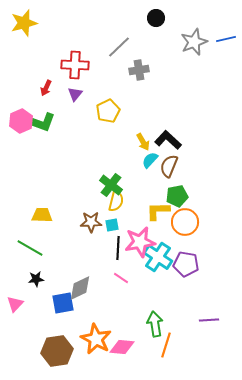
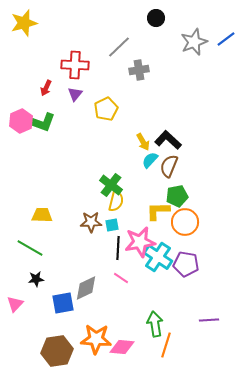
blue line: rotated 24 degrees counterclockwise
yellow pentagon: moved 2 px left, 2 px up
gray diamond: moved 6 px right
orange star: rotated 24 degrees counterclockwise
